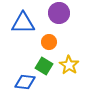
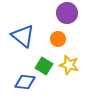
purple circle: moved 8 px right
blue triangle: moved 13 px down; rotated 40 degrees clockwise
orange circle: moved 9 px right, 3 px up
yellow star: rotated 18 degrees counterclockwise
